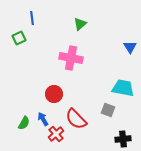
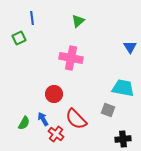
green triangle: moved 2 px left, 3 px up
red cross: rotated 14 degrees counterclockwise
